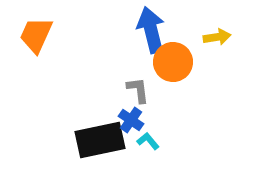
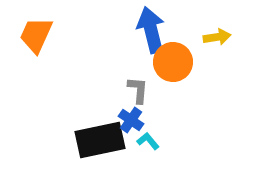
gray L-shape: rotated 12 degrees clockwise
